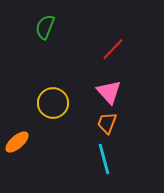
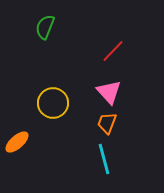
red line: moved 2 px down
